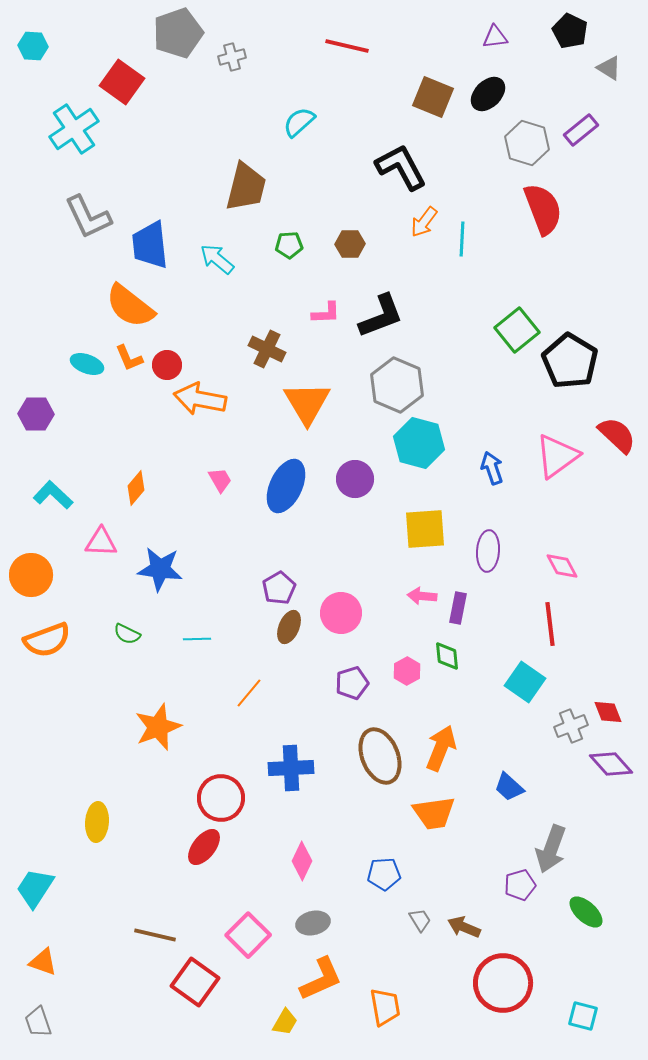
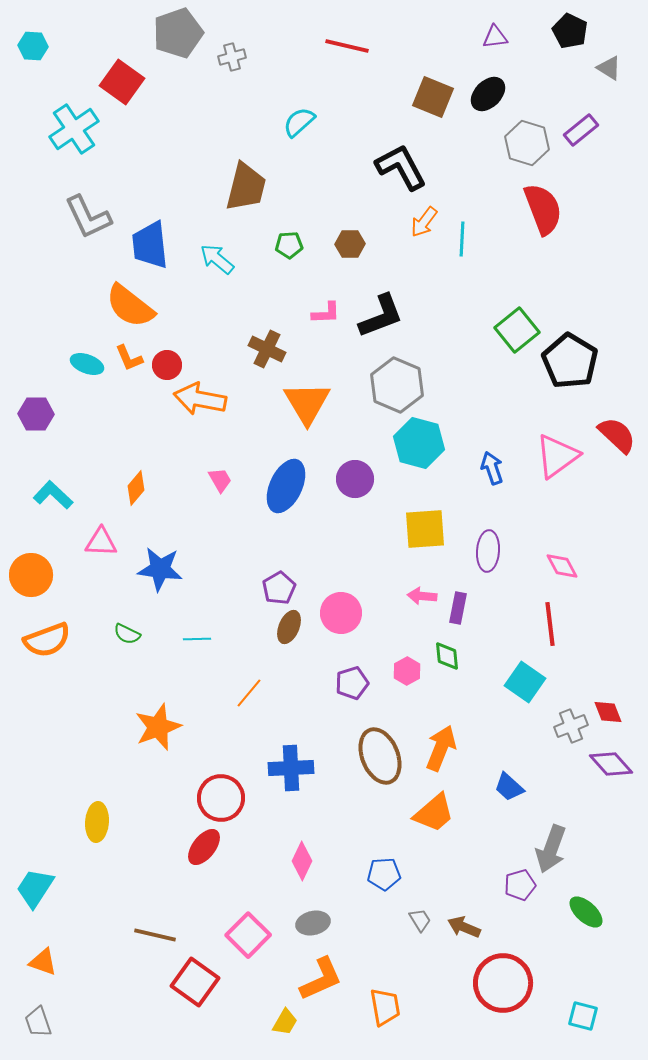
orange trapezoid at (434, 813): rotated 33 degrees counterclockwise
